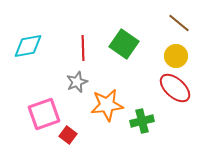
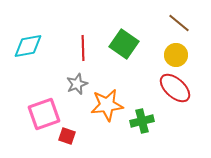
yellow circle: moved 1 px up
gray star: moved 2 px down
red square: moved 1 px left, 1 px down; rotated 18 degrees counterclockwise
